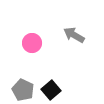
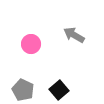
pink circle: moved 1 px left, 1 px down
black square: moved 8 px right
